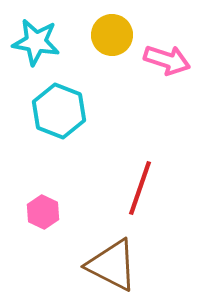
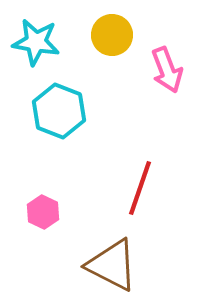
pink arrow: moved 10 px down; rotated 51 degrees clockwise
